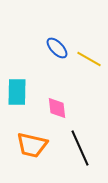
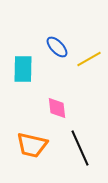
blue ellipse: moved 1 px up
yellow line: rotated 60 degrees counterclockwise
cyan rectangle: moved 6 px right, 23 px up
